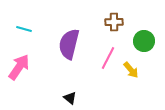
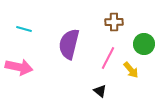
green circle: moved 3 px down
pink arrow: rotated 68 degrees clockwise
black triangle: moved 30 px right, 7 px up
